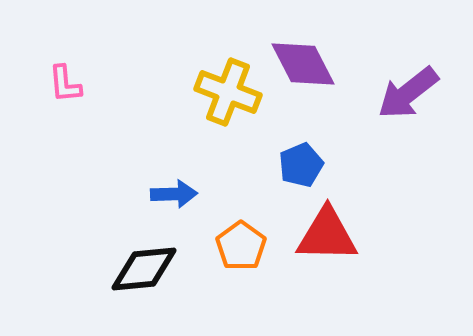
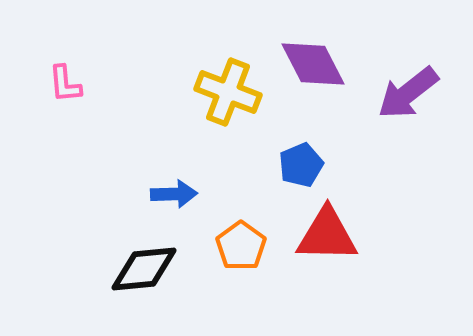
purple diamond: moved 10 px right
